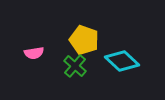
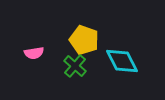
cyan diamond: rotated 20 degrees clockwise
